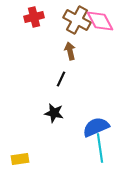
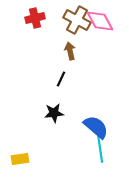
red cross: moved 1 px right, 1 px down
black star: rotated 18 degrees counterclockwise
blue semicircle: rotated 64 degrees clockwise
